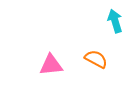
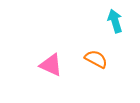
pink triangle: rotated 30 degrees clockwise
